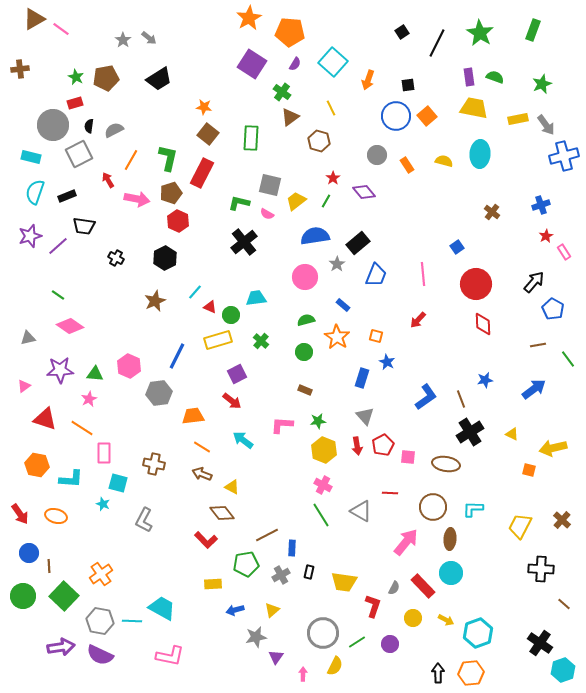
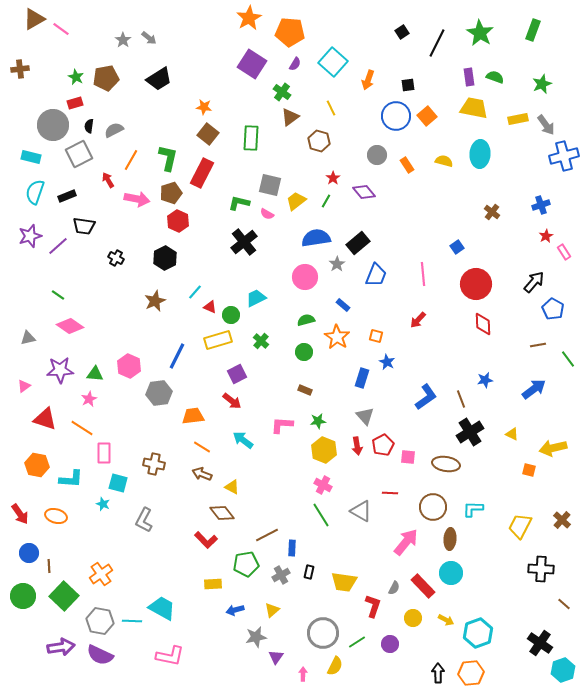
blue semicircle at (315, 236): moved 1 px right, 2 px down
cyan trapezoid at (256, 298): rotated 20 degrees counterclockwise
